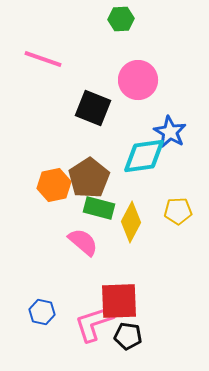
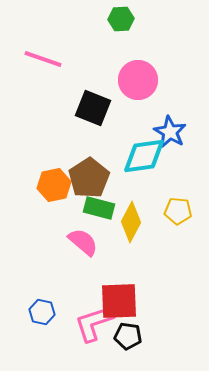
yellow pentagon: rotated 8 degrees clockwise
